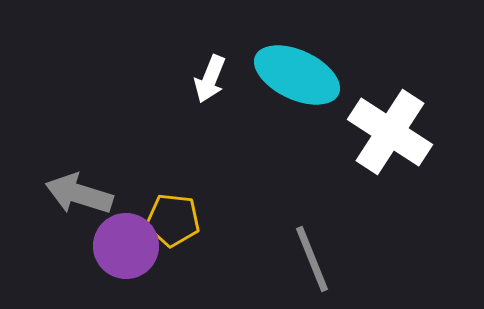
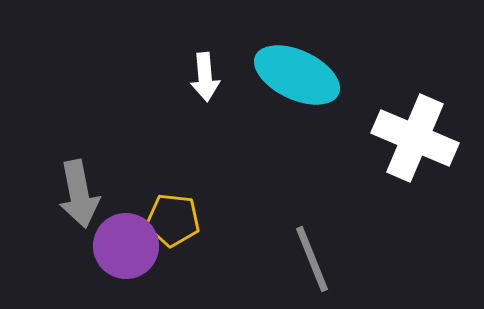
white arrow: moved 5 px left, 2 px up; rotated 27 degrees counterclockwise
white cross: moved 25 px right, 6 px down; rotated 10 degrees counterclockwise
gray arrow: rotated 118 degrees counterclockwise
